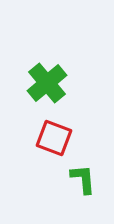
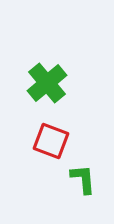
red square: moved 3 px left, 3 px down
